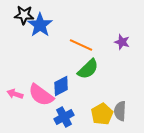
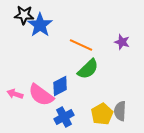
blue diamond: moved 1 px left
